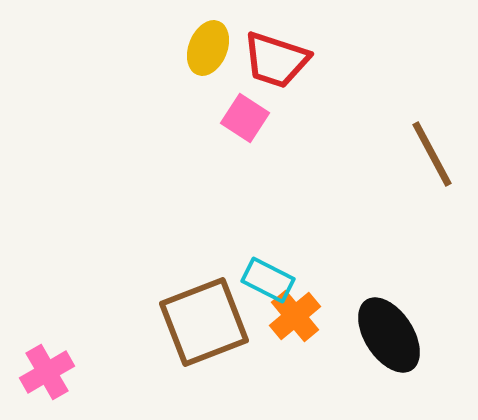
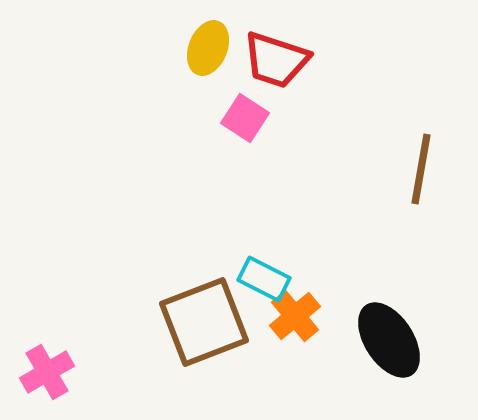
brown line: moved 11 px left, 15 px down; rotated 38 degrees clockwise
cyan rectangle: moved 4 px left, 1 px up
black ellipse: moved 5 px down
